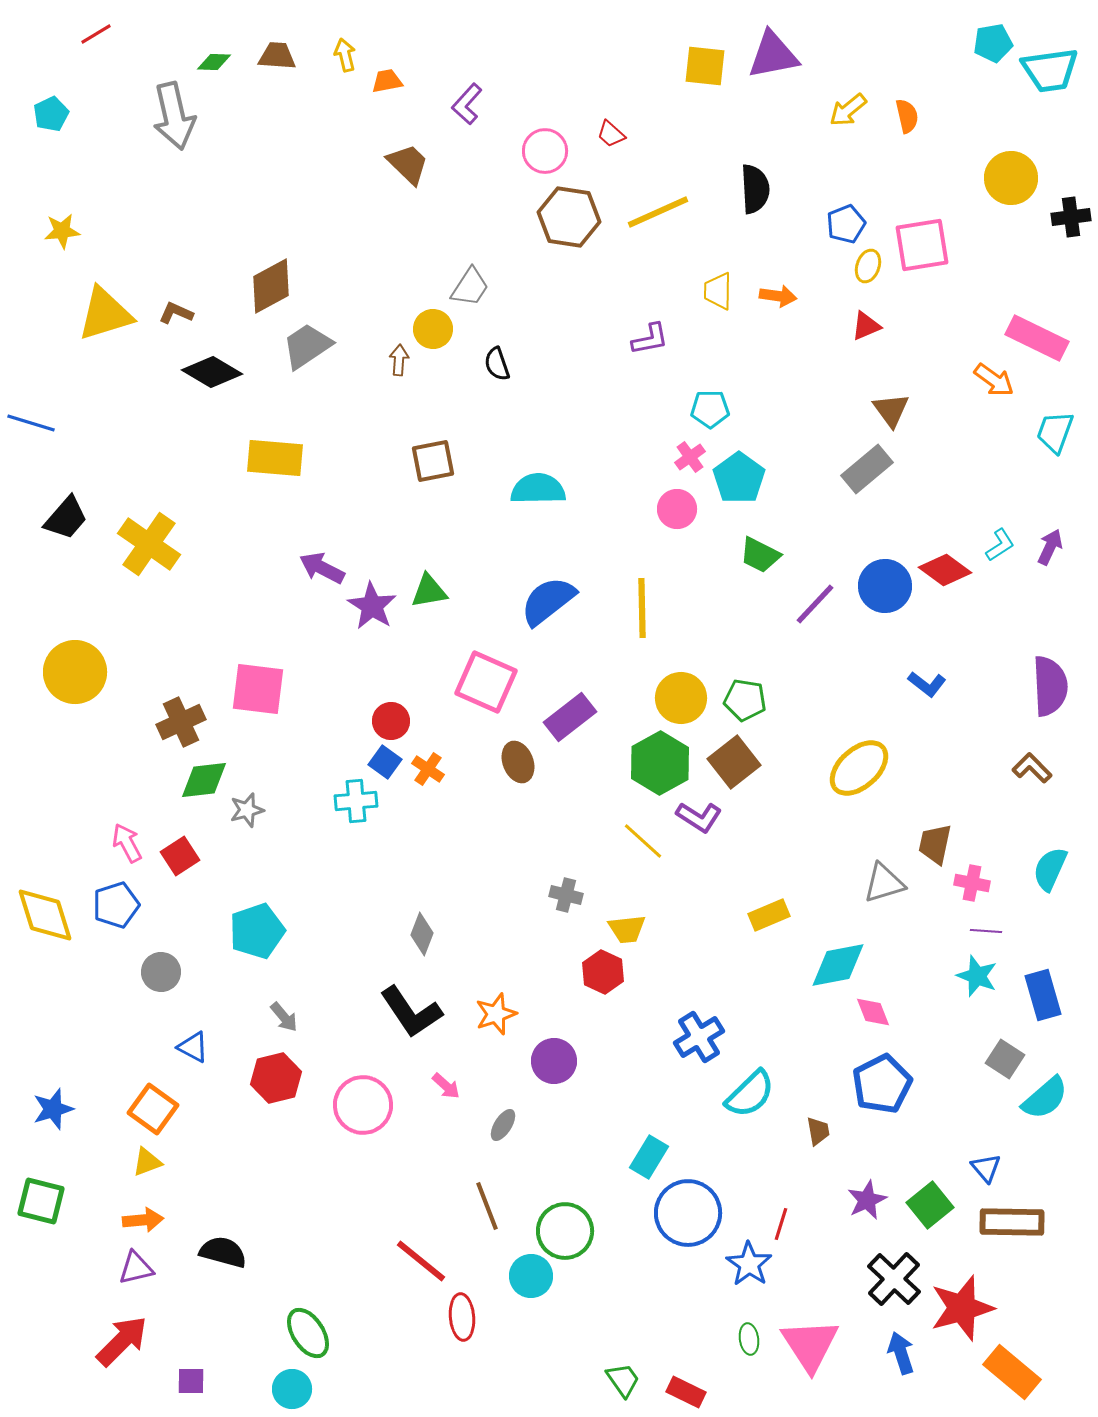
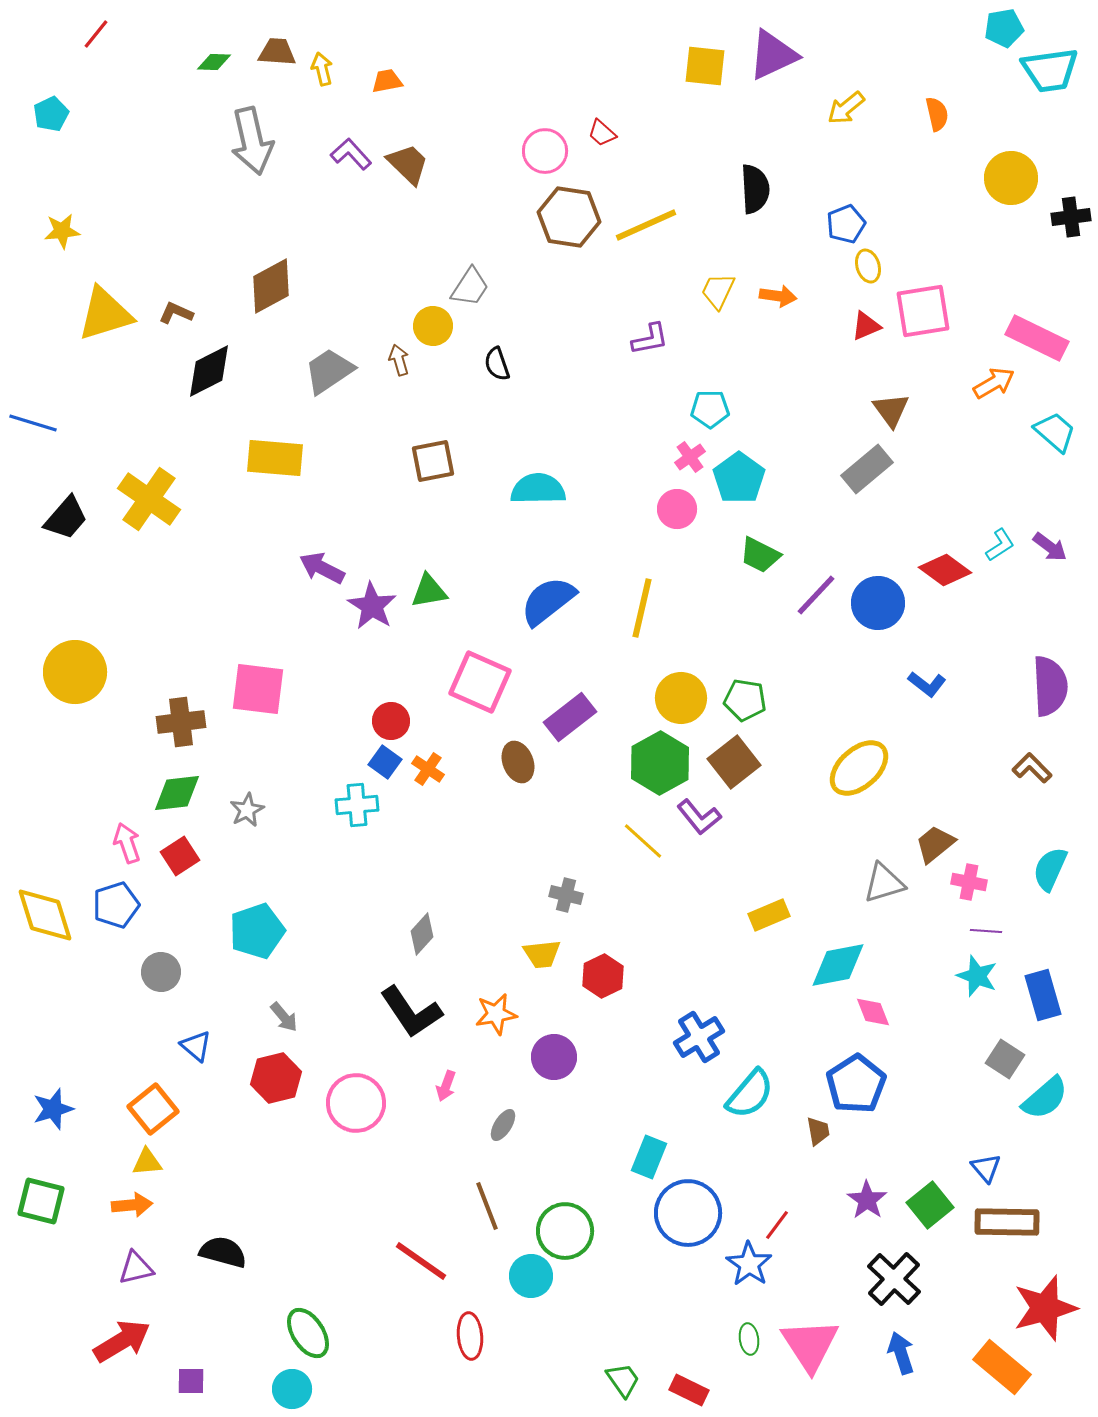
red line at (96, 34): rotated 20 degrees counterclockwise
cyan pentagon at (993, 43): moved 11 px right, 15 px up
yellow arrow at (345, 55): moved 23 px left, 14 px down
purple triangle at (773, 55): rotated 14 degrees counterclockwise
brown trapezoid at (277, 56): moved 4 px up
purple L-shape at (467, 104): moved 116 px left, 50 px down; rotated 96 degrees clockwise
yellow arrow at (848, 110): moved 2 px left, 2 px up
gray arrow at (174, 116): moved 78 px right, 25 px down
orange semicircle at (907, 116): moved 30 px right, 2 px up
red trapezoid at (611, 134): moved 9 px left, 1 px up
yellow line at (658, 212): moved 12 px left, 13 px down
pink square at (922, 245): moved 1 px right, 66 px down
yellow ellipse at (868, 266): rotated 36 degrees counterclockwise
yellow trapezoid at (718, 291): rotated 24 degrees clockwise
yellow circle at (433, 329): moved 3 px up
gray trapezoid at (307, 346): moved 22 px right, 25 px down
brown arrow at (399, 360): rotated 20 degrees counterclockwise
black diamond at (212, 372): moved 3 px left, 1 px up; rotated 58 degrees counterclockwise
orange arrow at (994, 380): moved 3 px down; rotated 66 degrees counterclockwise
blue line at (31, 423): moved 2 px right
cyan trapezoid at (1055, 432): rotated 111 degrees clockwise
yellow cross at (149, 544): moved 45 px up
purple arrow at (1050, 547): rotated 102 degrees clockwise
blue circle at (885, 586): moved 7 px left, 17 px down
purple line at (815, 604): moved 1 px right, 9 px up
yellow line at (642, 608): rotated 14 degrees clockwise
pink square at (486, 682): moved 6 px left
brown cross at (181, 722): rotated 18 degrees clockwise
green diamond at (204, 780): moved 27 px left, 13 px down
cyan cross at (356, 801): moved 1 px right, 4 px down
gray star at (247, 810): rotated 12 degrees counterclockwise
purple L-shape at (699, 817): rotated 18 degrees clockwise
pink arrow at (127, 843): rotated 9 degrees clockwise
brown trapezoid at (935, 844): rotated 39 degrees clockwise
pink cross at (972, 883): moved 3 px left, 1 px up
yellow trapezoid at (627, 929): moved 85 px left, 25 px down
gray diamond at (422, 934): rotated 21 degrees clockwise
red hexagon at (603, 972): moved 4 px down; rotated 9 degrees clockwise
orange star at (496, 1014): rotated 9 degrees clockwise
blue triangle at (193, 1047): moved 3 px right, 1 px up; rotated 12 degrees clockwise
purple circle at (554, 1061): moved 4 px up
blue pentagon at (882, 1084): moved 26 px left; rotated 6 degrees counterclockwise
pink arrow at (446, 1086): rotated 68 degrees clockwise
cyan semicircle at (750, 1094): rotated 6 degrees counterclockwise
pink circle at (363, 1105): moved 7 px left, 2 px up
orange square at (153, 1109): rotated 15 degrees clockwise
cyan rectangle at (649, 1157): rotated 9 degrees counterclockwise
yellow triangle at (147, 1162): rotated 16 degrees clockwise
purple star at (867, 1200): rotated 12 degrees counterclockwise
orange arrow at (143, 1220): moved 11 px left, 15 px up
brown rectangle at (1012, 1222): moved 5 px left
red line at (781, 1224): moved 4 px left, 1 px down; rotated 20 degrees clockwise
red line at (421, 1261): rotated 4 degrees counterclockwise
red star at (962, 1308): moved 83 px right
red ellipse at (462, 1317): moved 8 px right, 19 px down
red arrow at (122, 1341): rotated 14 degrees clockwise
orange rectangle at (1012, 1372): moved 10 px left, 5 px up
red rectangle at (686, 1392): moved 3 px right, 2 px up
